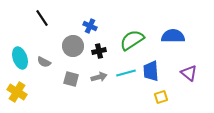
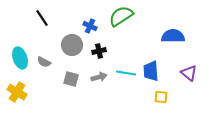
green semicircle: moved 11 px left, 24 px up
gray circle: moved 1 px left, 1 px up
cyan line: rotated 24 degrees clockwise
yellow square: rotated 24 degrees clockwise
